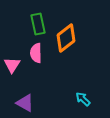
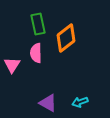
cyan arrow: moved 3 px left, 3 px down; rotated 63 degrees counterclockwise
purple triangle: moved 23 px right
